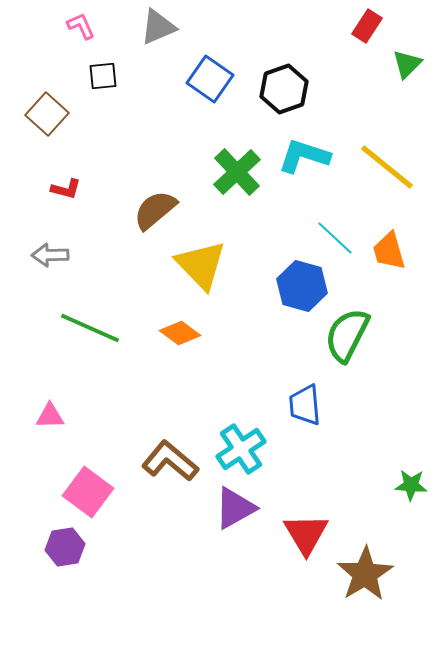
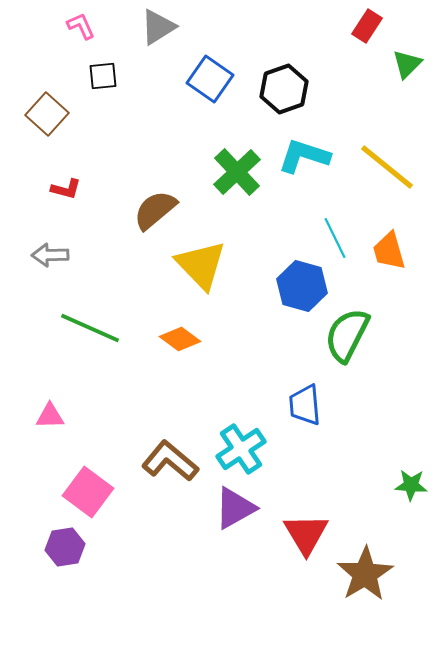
gray triangle: rotated 9 degrees counterclockwise
cyan line: rotated 21 degrees clockwise
orange diamond: moved 6 px down
